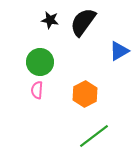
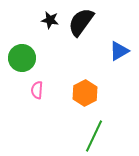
black semicircle: moved 2 px left
green circle: moved 18 px left, 4 px up
orange hexagon: moved 1 px up
green line: rotated 28 degrees counterclockwise
